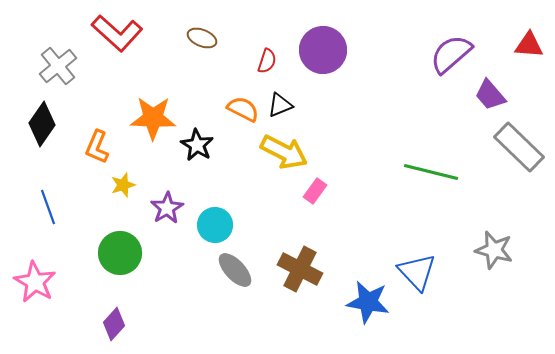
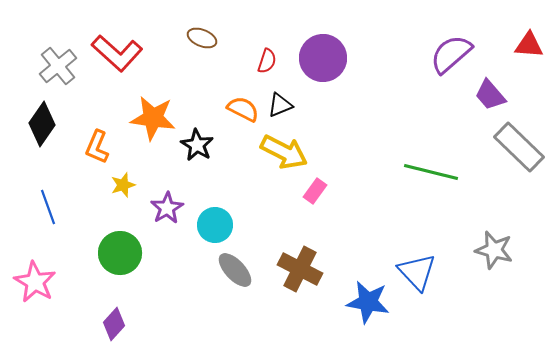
red L-shape: moved 20 px down
purple circle: moved 8 px down
orange star: rotated 6 degrees clockwise
